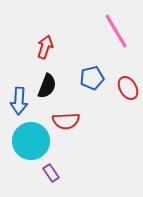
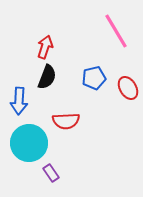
blue pentagon: moved 2 px right
black semicircle: moved 9 px up
cyan circle: moved 2 px left, 2 px down
